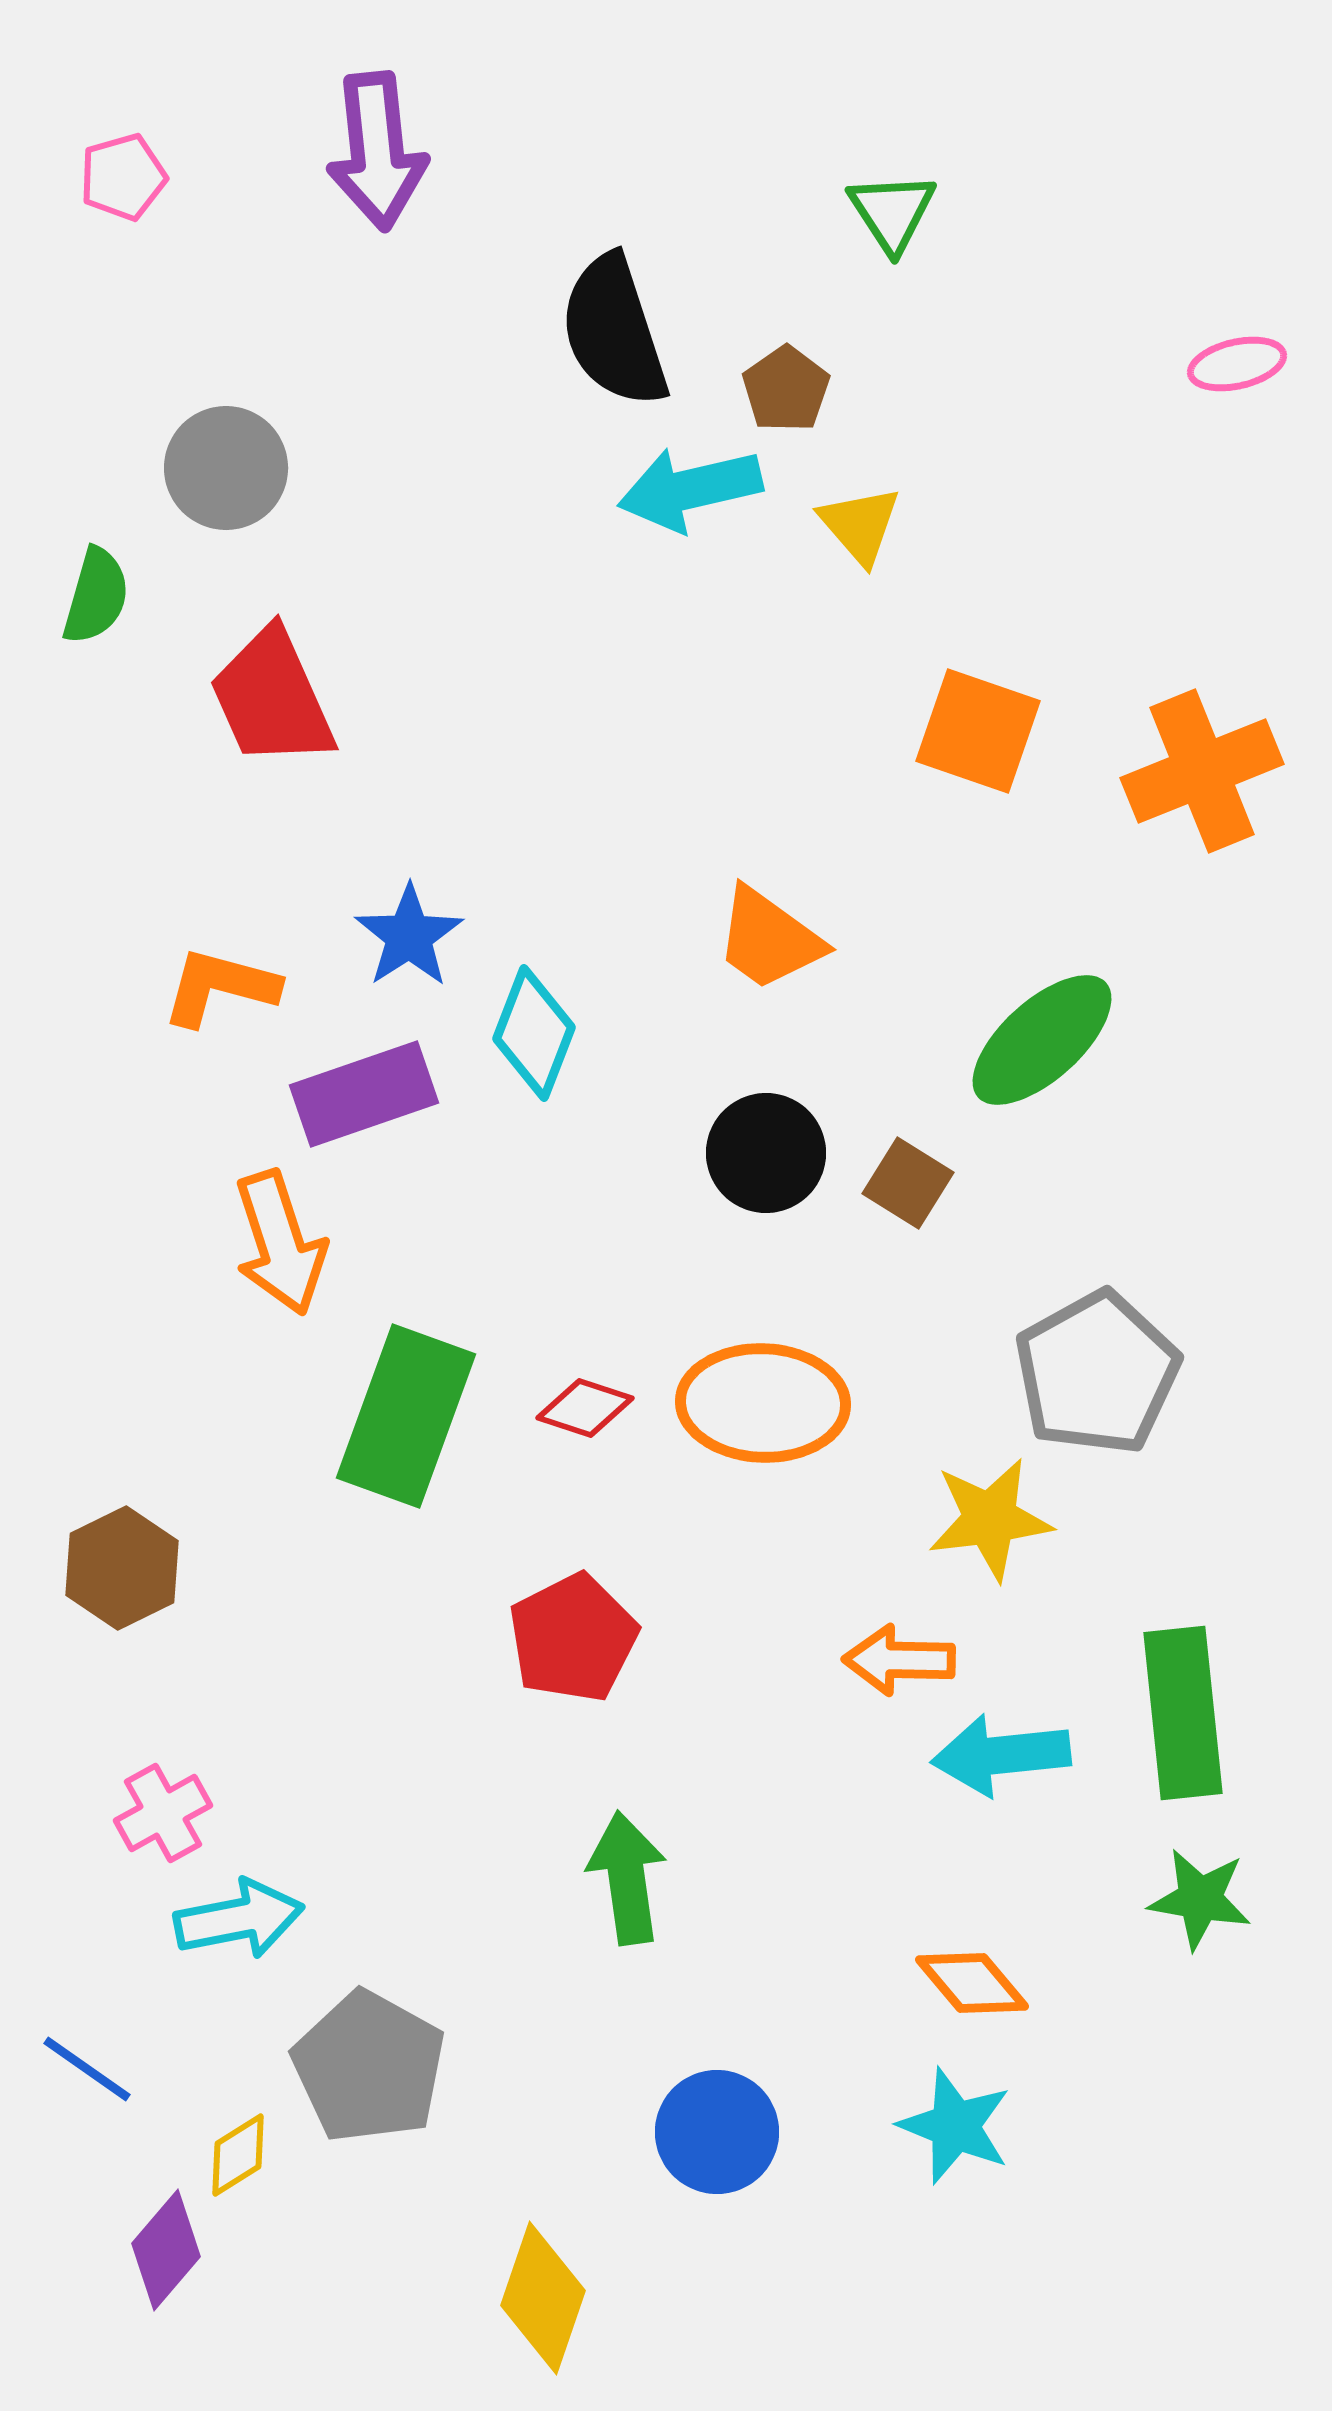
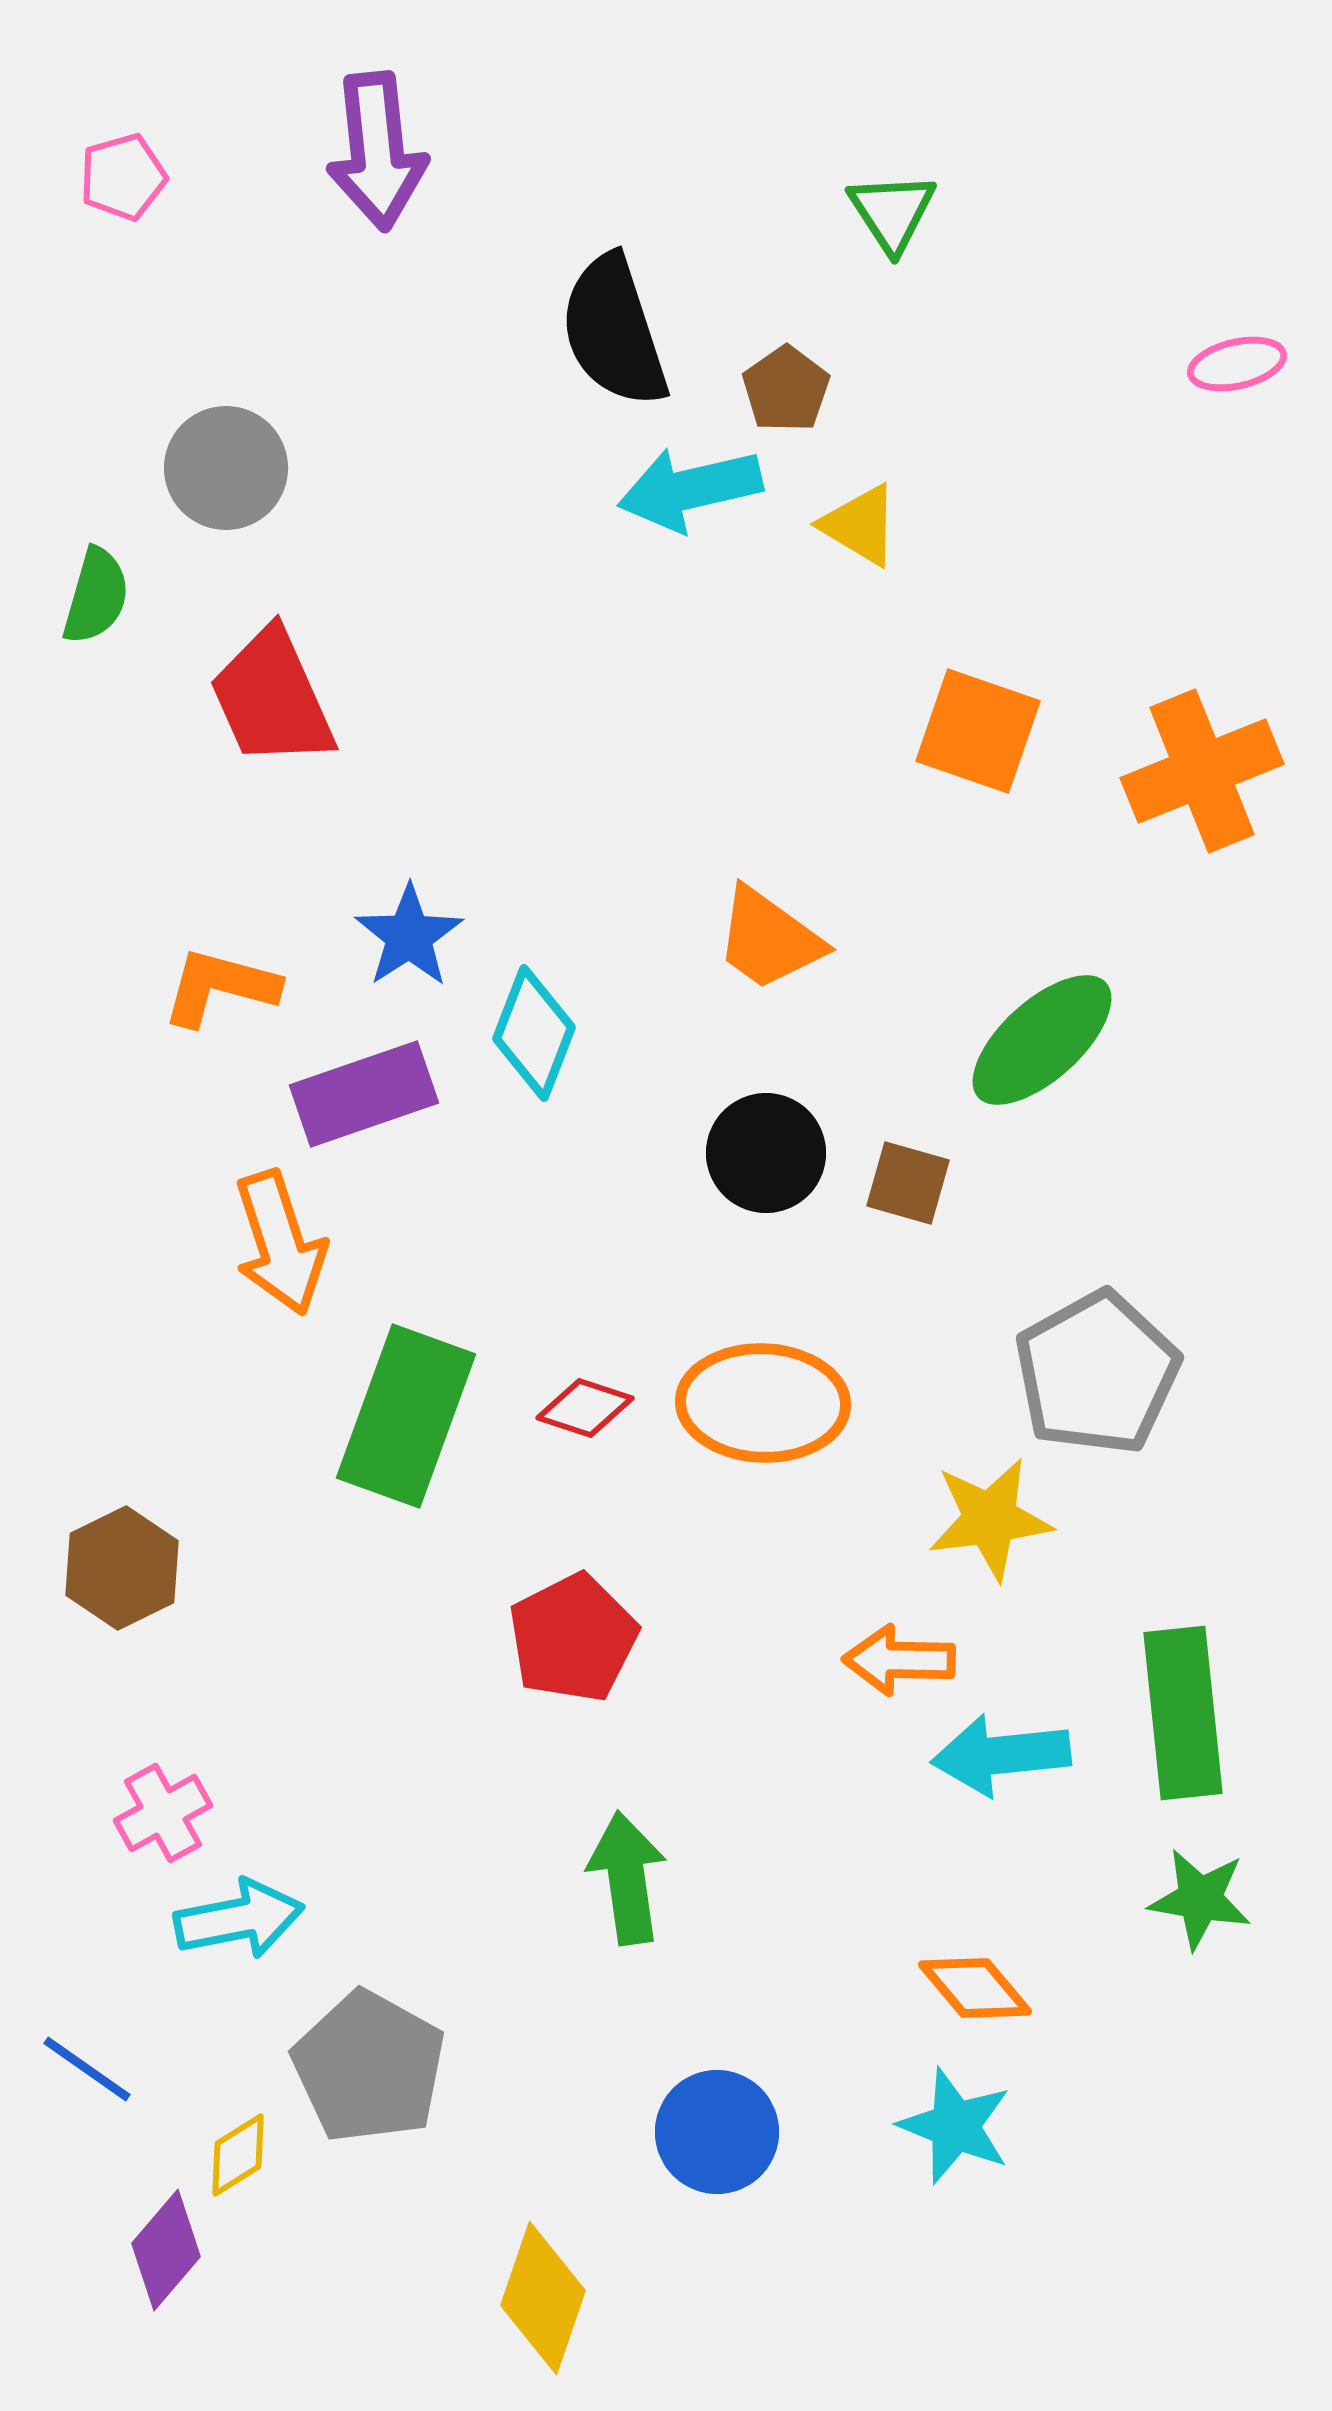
yellow triangle at (860, 525): rotated 18 degrees counterclockwise
brown square at (908, 1183): rotated 16 degrees counterclockwise
orange diamond at (972, 1983): moved 3 px right, 5 px down
